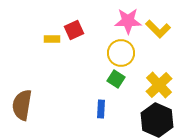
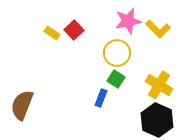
pink star: rotated 12 degrees counterclockwise
red square: rotated 18 degrees counterclockwise
yellow rectangle: moved 6 px up; rotated 35 degrees clockwise
yellow circle: moved 4 px left
yellow cross: rotated 16 degrees counterclockwise
brown semicircle: rotated 12 degrees clockwise
blue rectangle: moved 11 px up; rotated 18 degrees clockwise
